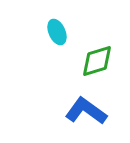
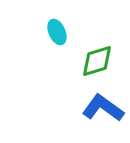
blue L-shape: moved 17 px right, 3 px up
